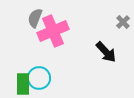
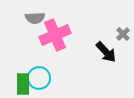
gray semicircle: rotated 114 degrees counterclockwise
gray cross: moved 12 px down
pink cross: moved 2 px right, 4 px down
